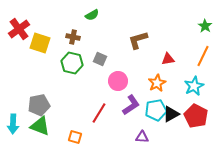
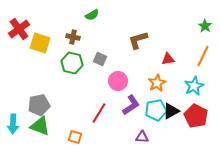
black triangle: moved 3 px up
